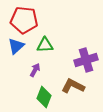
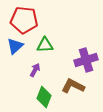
blue triangle: moved 1 px left
